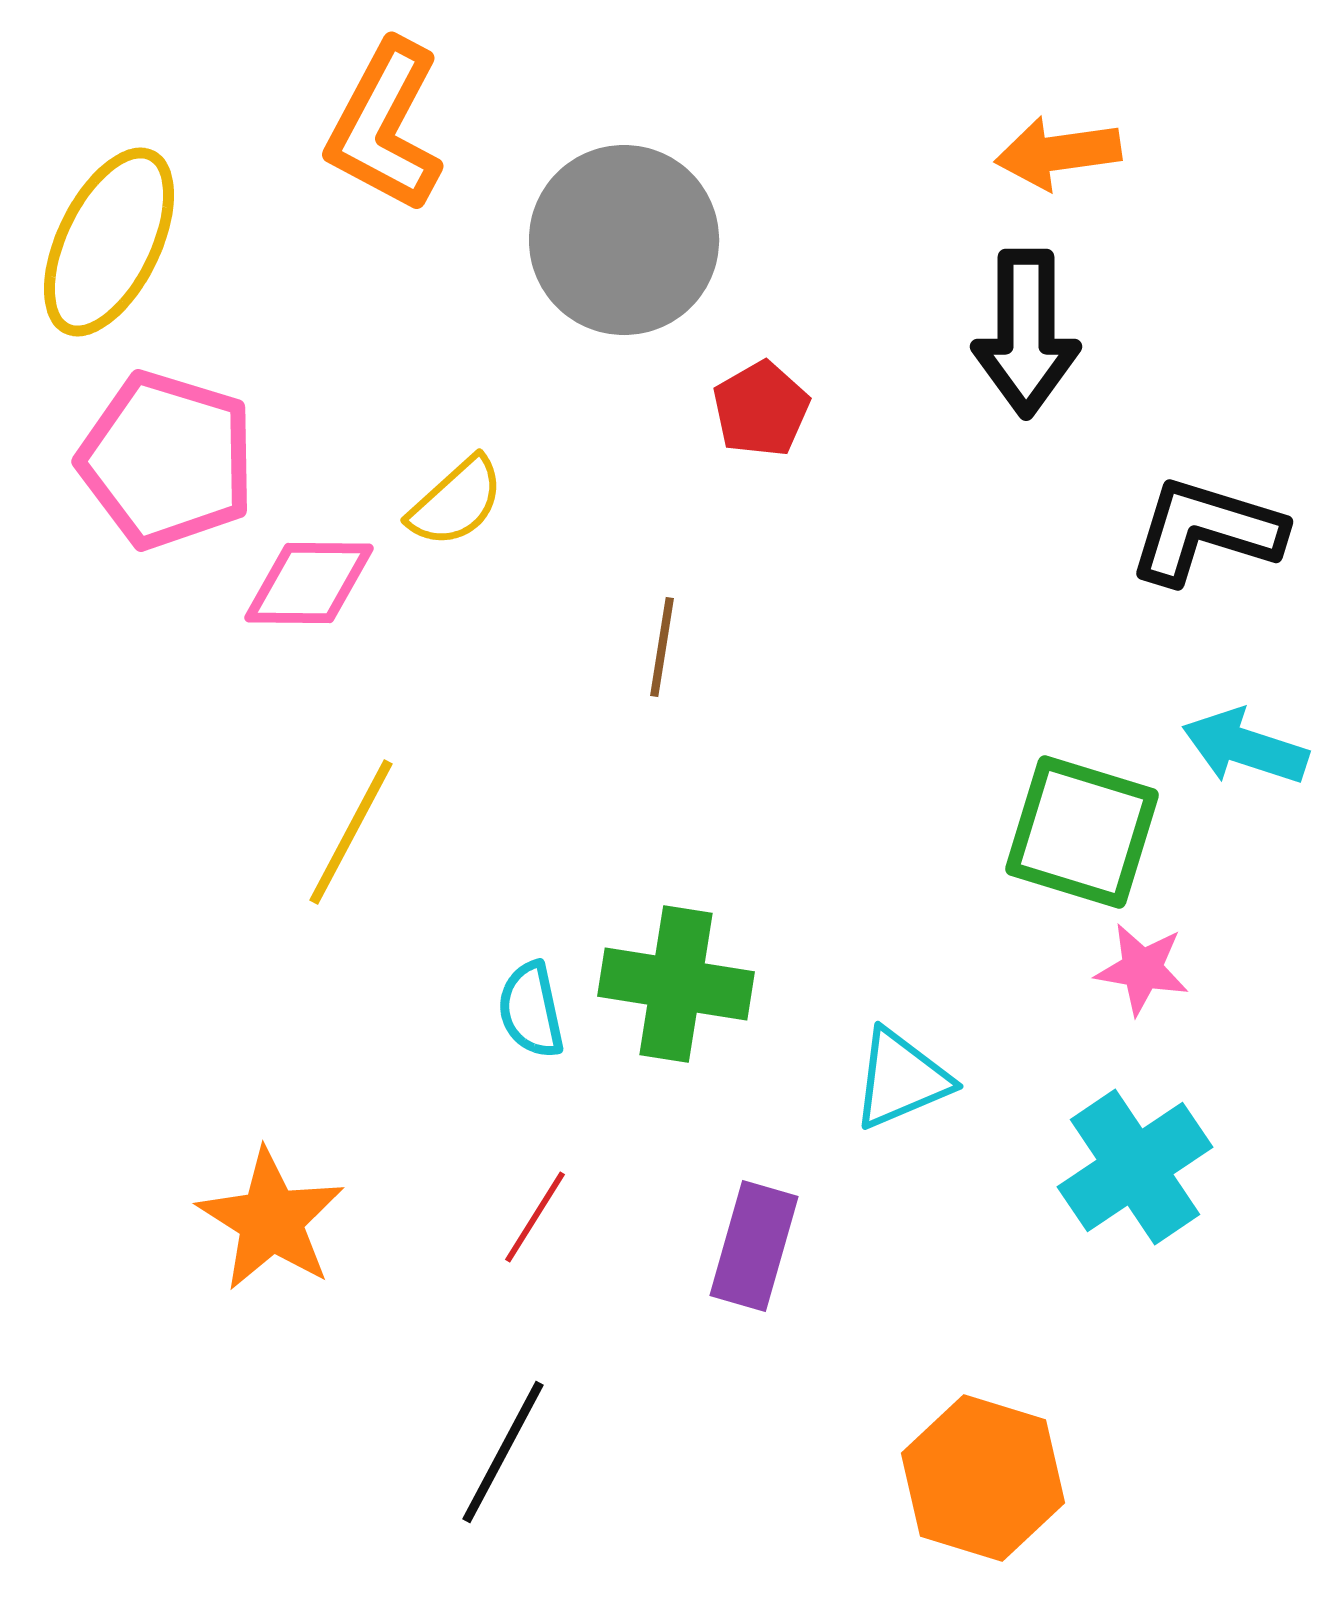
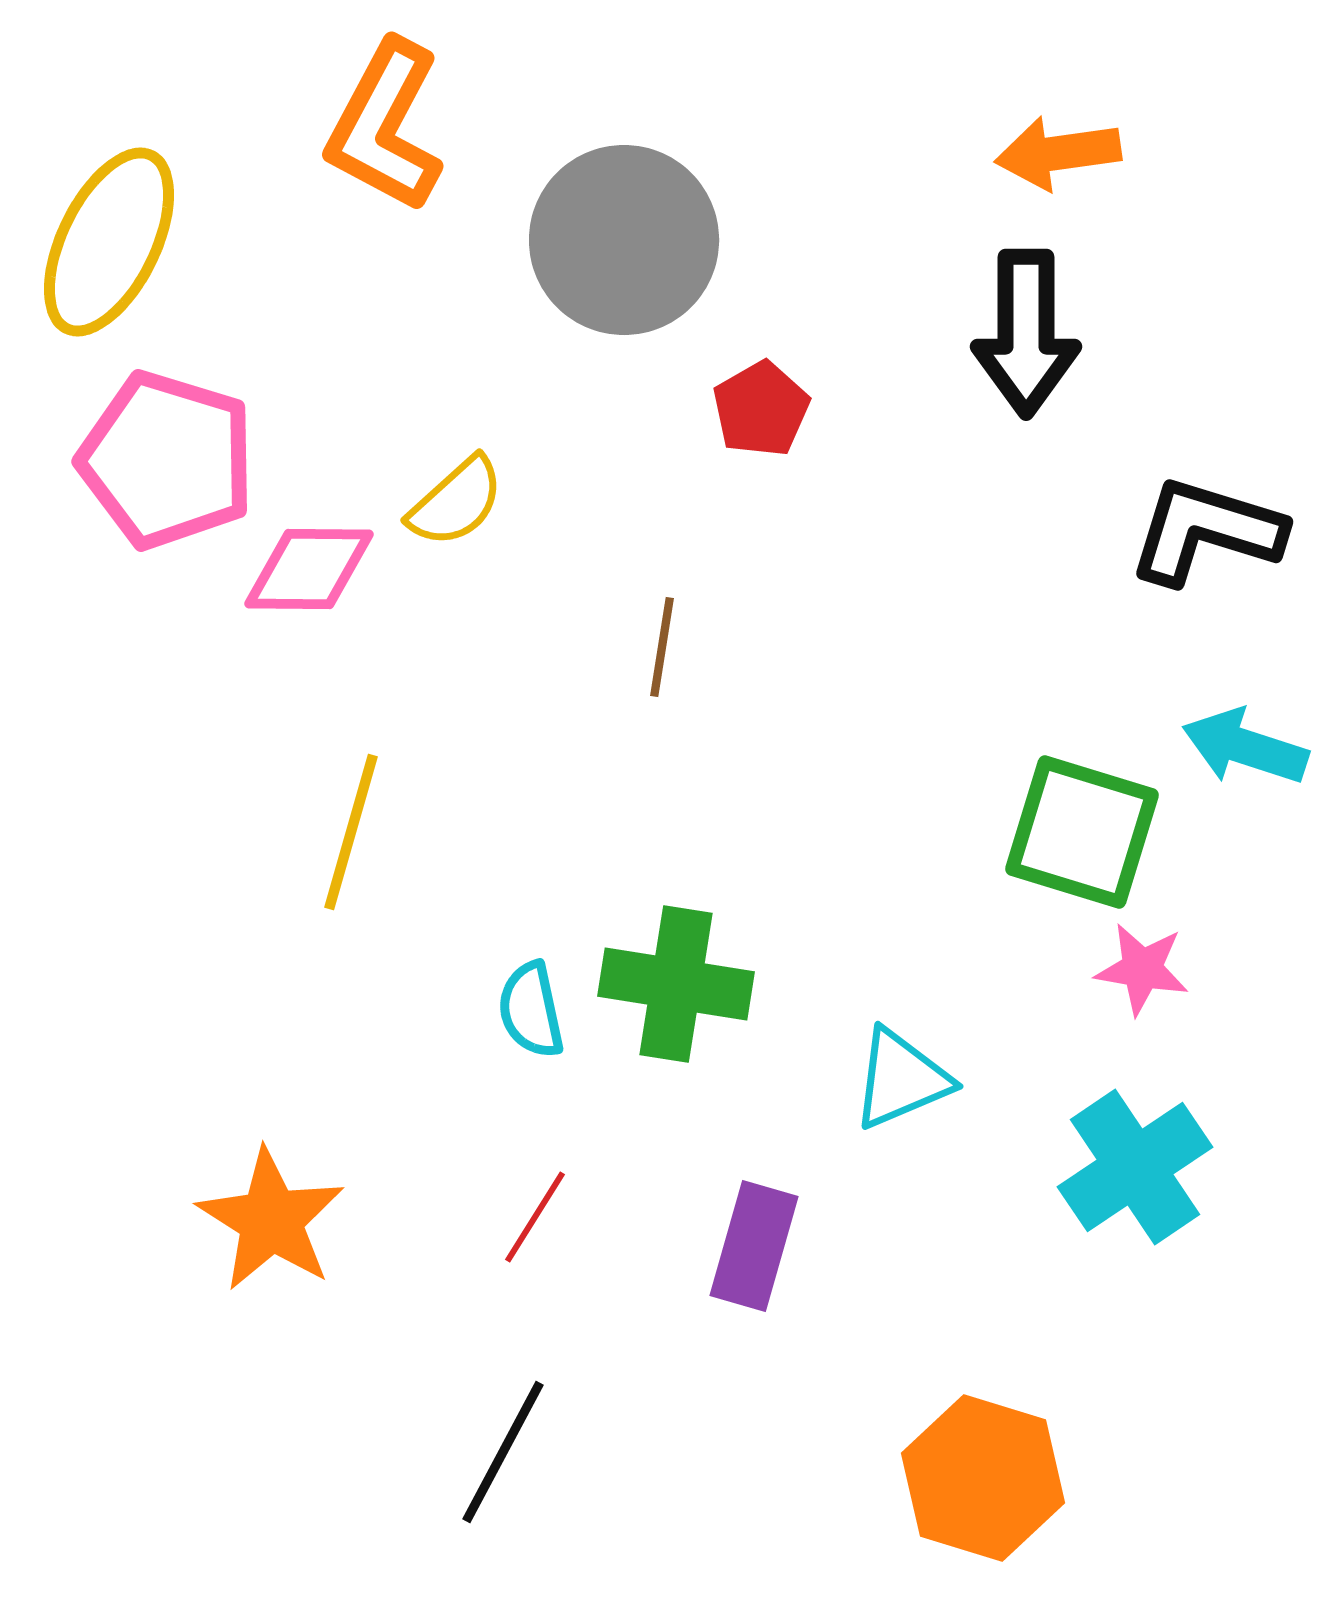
pink diamond: moved 14 px up
yellow line: rotated 12 degrees counterclockwise
